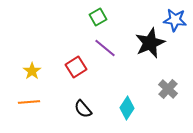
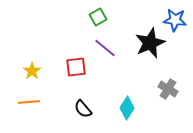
red square: rotated 25 degrees clockwise
gray cross: rotated 12 degrees counterclockwise
